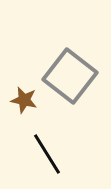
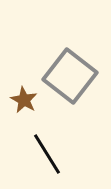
brown star: rotated 16 degrees clockwise
